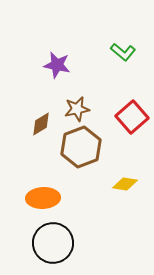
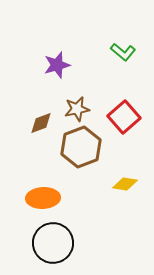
purple star: rotated 28 degrees counterclockwise
red square: moved 8 px left
brown diamond: moved 1 px up; rotated 10 degrees clockwise
